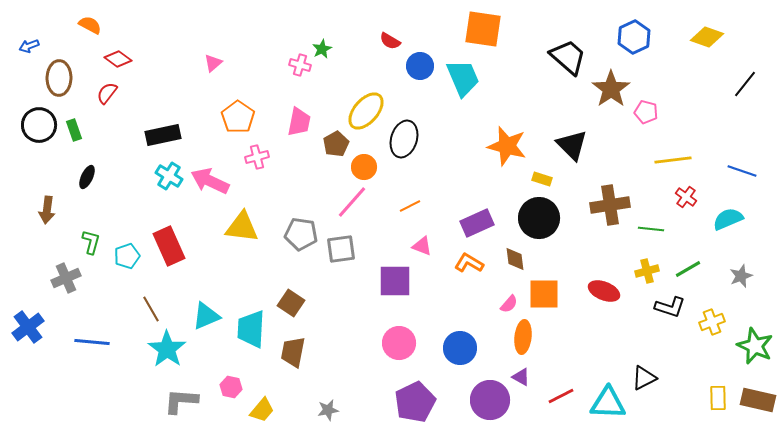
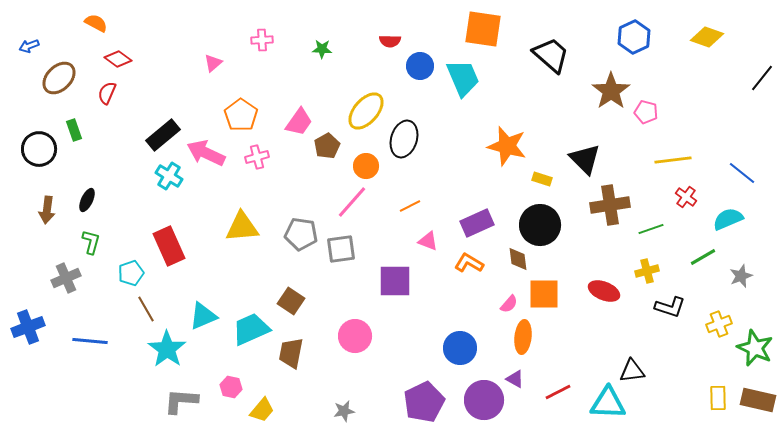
orange semicircle at (90, 25): moved 6 px right, 2 px up
red semicircle at (390, 41): rotated 30 degrees counterclockwise
green star at (322, 49): rotated 30 degrees clockwise
black trapezoid at (568, 57): moved 17 px left, 2 px up
pink cross at (300, 65): moved 38 px left, 25 px up; rotated 20 degrees counterclockwise
brown ellipse at (59, 78): rotated 44 degrees clockwise
black line at (745, 84): moved 17 px right, 6 px up
brown star at (611, 89): moved 2 px down
red semicircle at (107, 93): rotated 15 degrees counterclockwise
orange pentagon at (238, 117): moved 3 px right, 2 px up
pink trapezoid at (299, 122): rotated 24 degrees clockwise
black circle at (39, 125): moved 24 px down
black rectangle at (163, 135): rotated 28 degrees counterclockwise
brown pentagon at (336, 144): moved 9 px left, 2 px down
black triangle at (572, 145): moved 13 px right, 14 px down
orange circle at (364, 167): moved 2 px right, 1 px up
blue line at (742, 171): moved 2 px down; rotated 20 degrees clockwise
black ellipse at (87, 177): moved 23 px down
pink arrow at (210, 181): moved 4 px left, 28 px up
black circle at (539, 218): moved 1 px right, 7 px down
yellow triangle at (242, 227): rotated 12 degrees counterclockwise
green line at (651, 229): rotated 25 degrees counterclockwise
pink triangle at (422, 246): moved 6 px right, 5 px up
cyan pentagon at (127, 256): moved 4 px right, 17 px down
brown diamond at (515, 259): moved 3 px right
green line at (688, 269): moved 15 px right, 12 px up
brown square at (291, 303): moved 2 px up
brown line at (151, 309): moved 5 px left
cyan triangle at (206, 316): moved 3 px left
yellow cross at (712, 322): moved 7 px right, 2 px down
blue cross at (28, 327): rotated 16 degrees clockwise
cyan trapezoid at (251, 329): rotated 63 degrees clockwise
blue line at (92, 342): moved 2 px left, 1 px up
pink circle at (399, 343): moved 44 px left, 7 px up
green star at (755, 346): moved 2 px down
brown trapezoid at (293, 352): moved 2 px left, 1 px down
purple triangle at (521, 377): moved 6 px left, 2 px down
black triangle at (644, 378): moved 12 px left, 7 px up; rotated 20 degrees clockwise
red line at (561, 396): moved 3 px left, 4 px up
purple circle at (490, 400): moved 6 px left
purple pentagon at (415, 402): moved 9 px right
gray star at (328, 410): moved 16 px right, 1 px down
